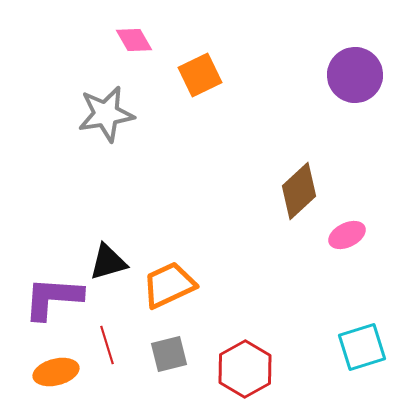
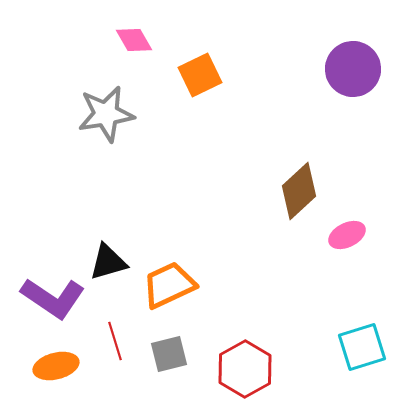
purple circle: moved 2 px left, 6 px up
purple L-shape: rotated 150 degrees counterclockwise
red line: moved 8 px right, 4 px up
orange ellipse: moved 6 px up
